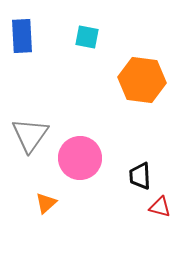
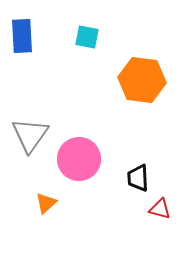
pink circle: moved 1 px left, 1 px down
black trapezoid: moved 2 px left, 2 px down
red triangle: moved 2 px down
